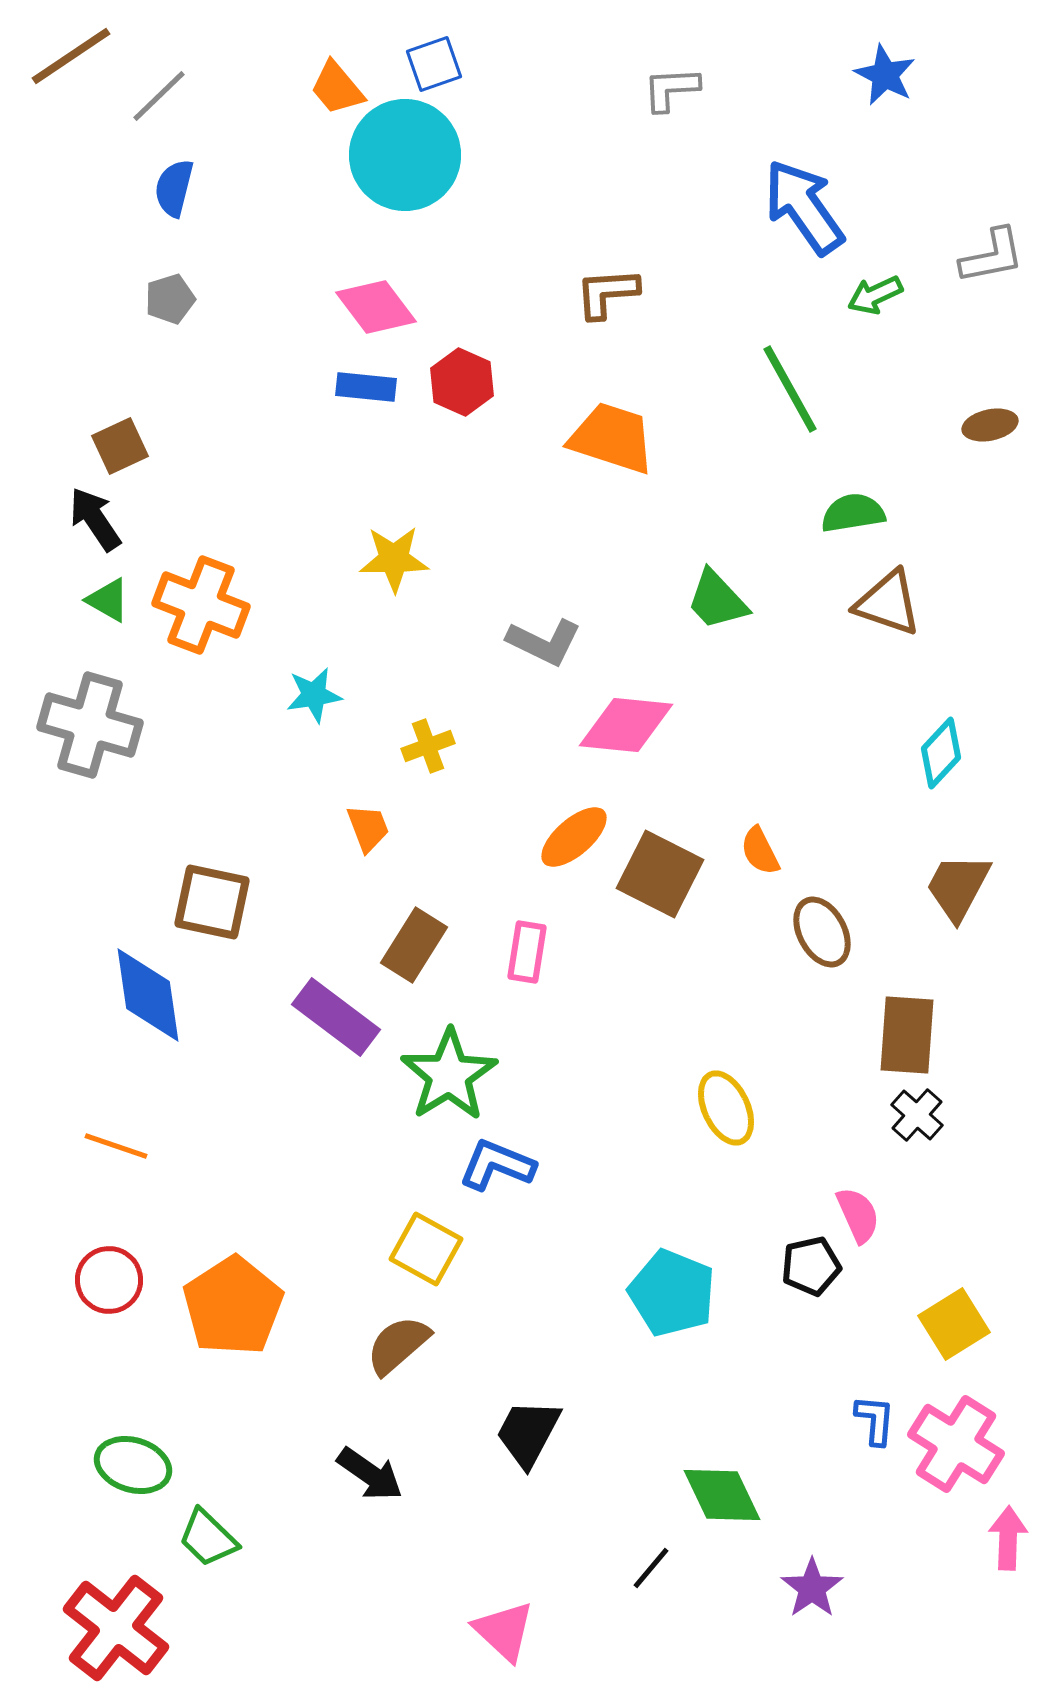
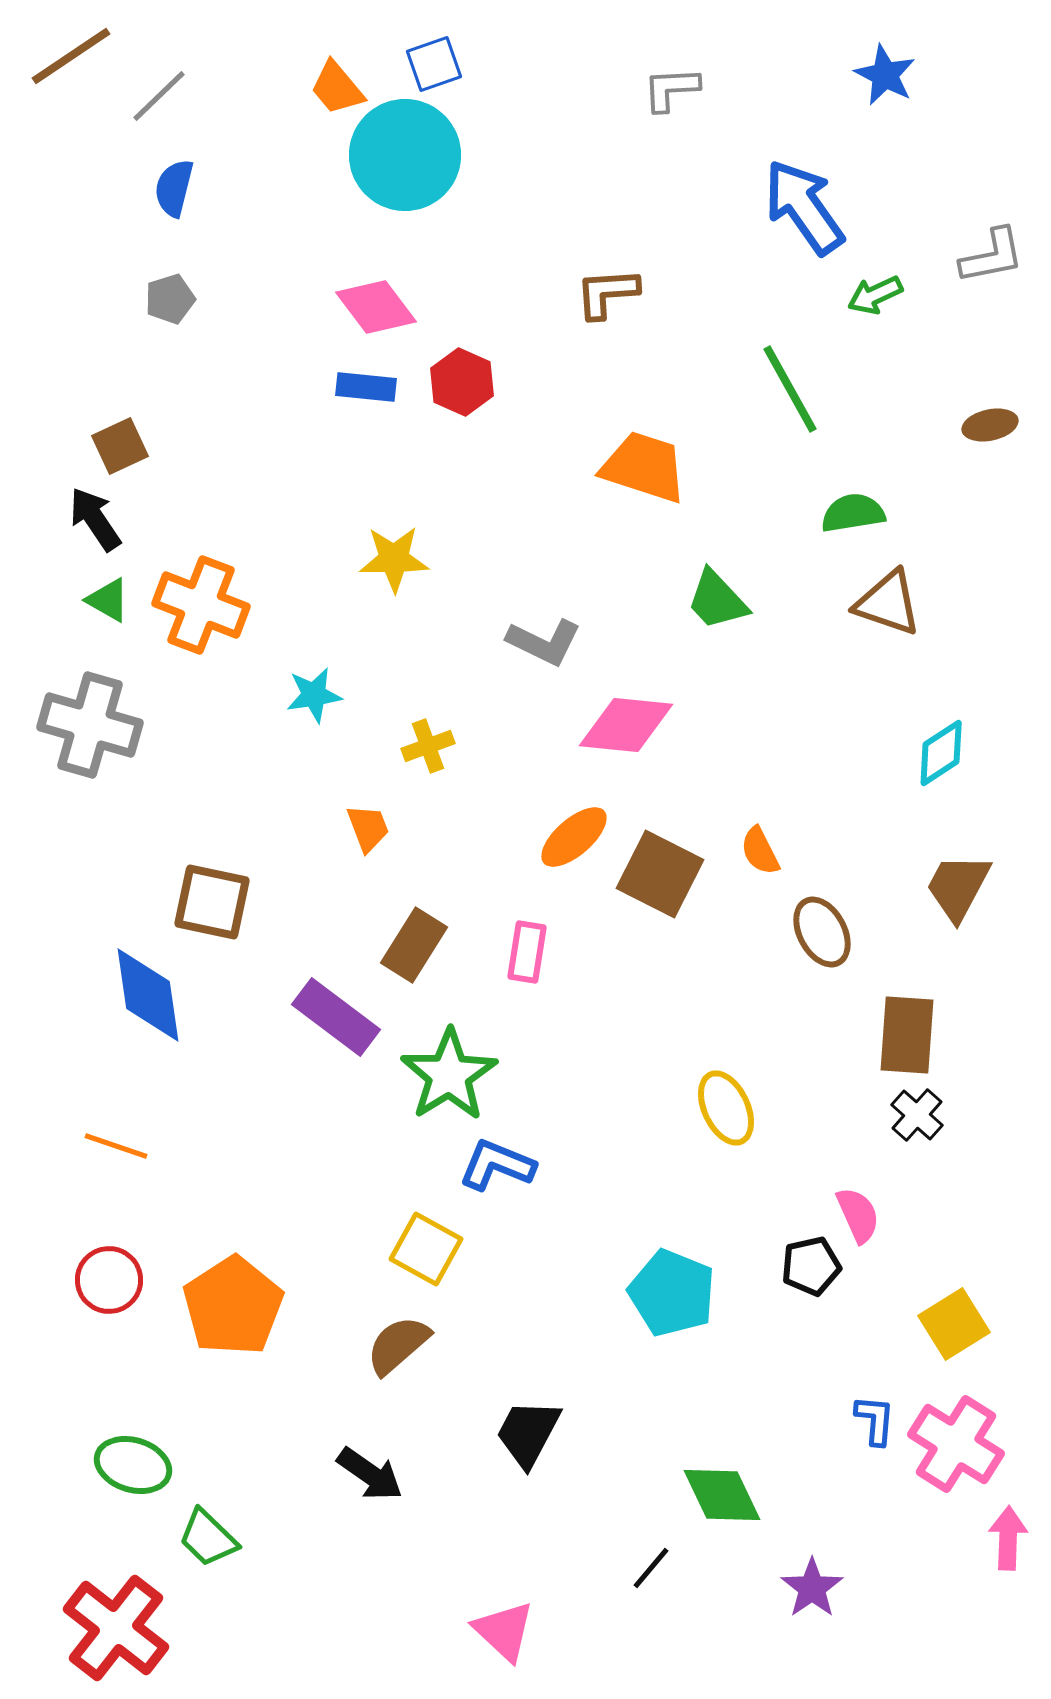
orange trapezoid at (612, 438): moved 32 px right, 29 px down
cyan diamond at (941, 753): rotated 14 degrees clockwise
